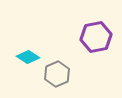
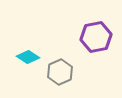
gray hexagon: moved 3 px right, 2 px up
